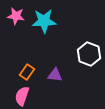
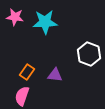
pink star: moved 1 px left, 1 px down
cyan star: moved 1 px right, 1 px down
